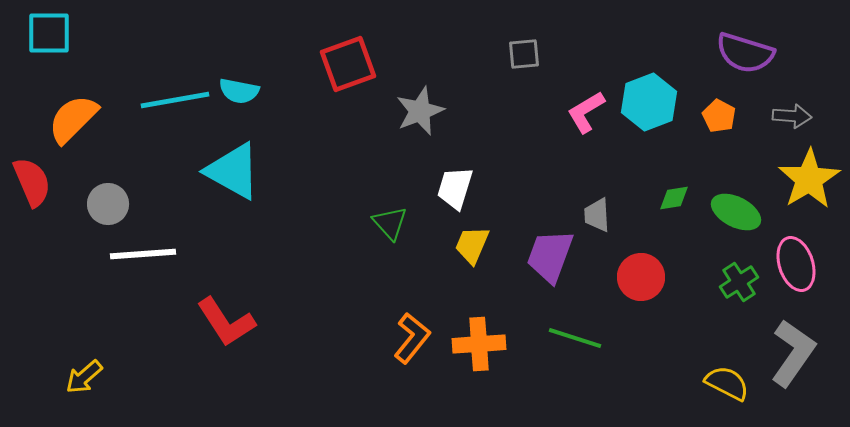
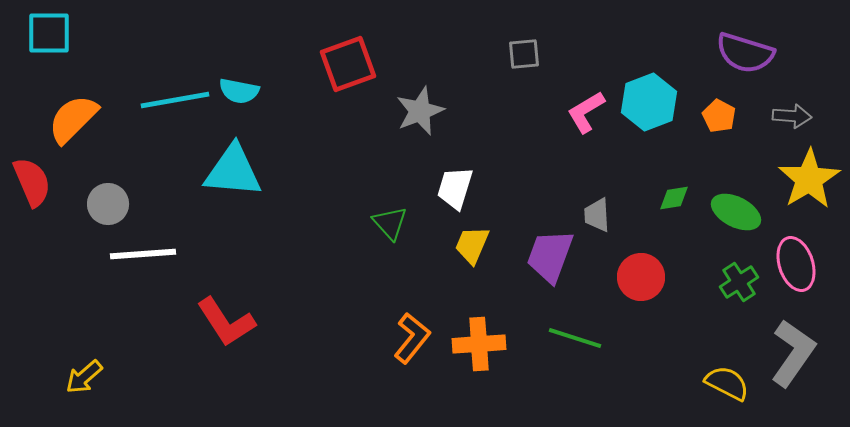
cyan triangle: rotated 24 degrees counterclockwise
